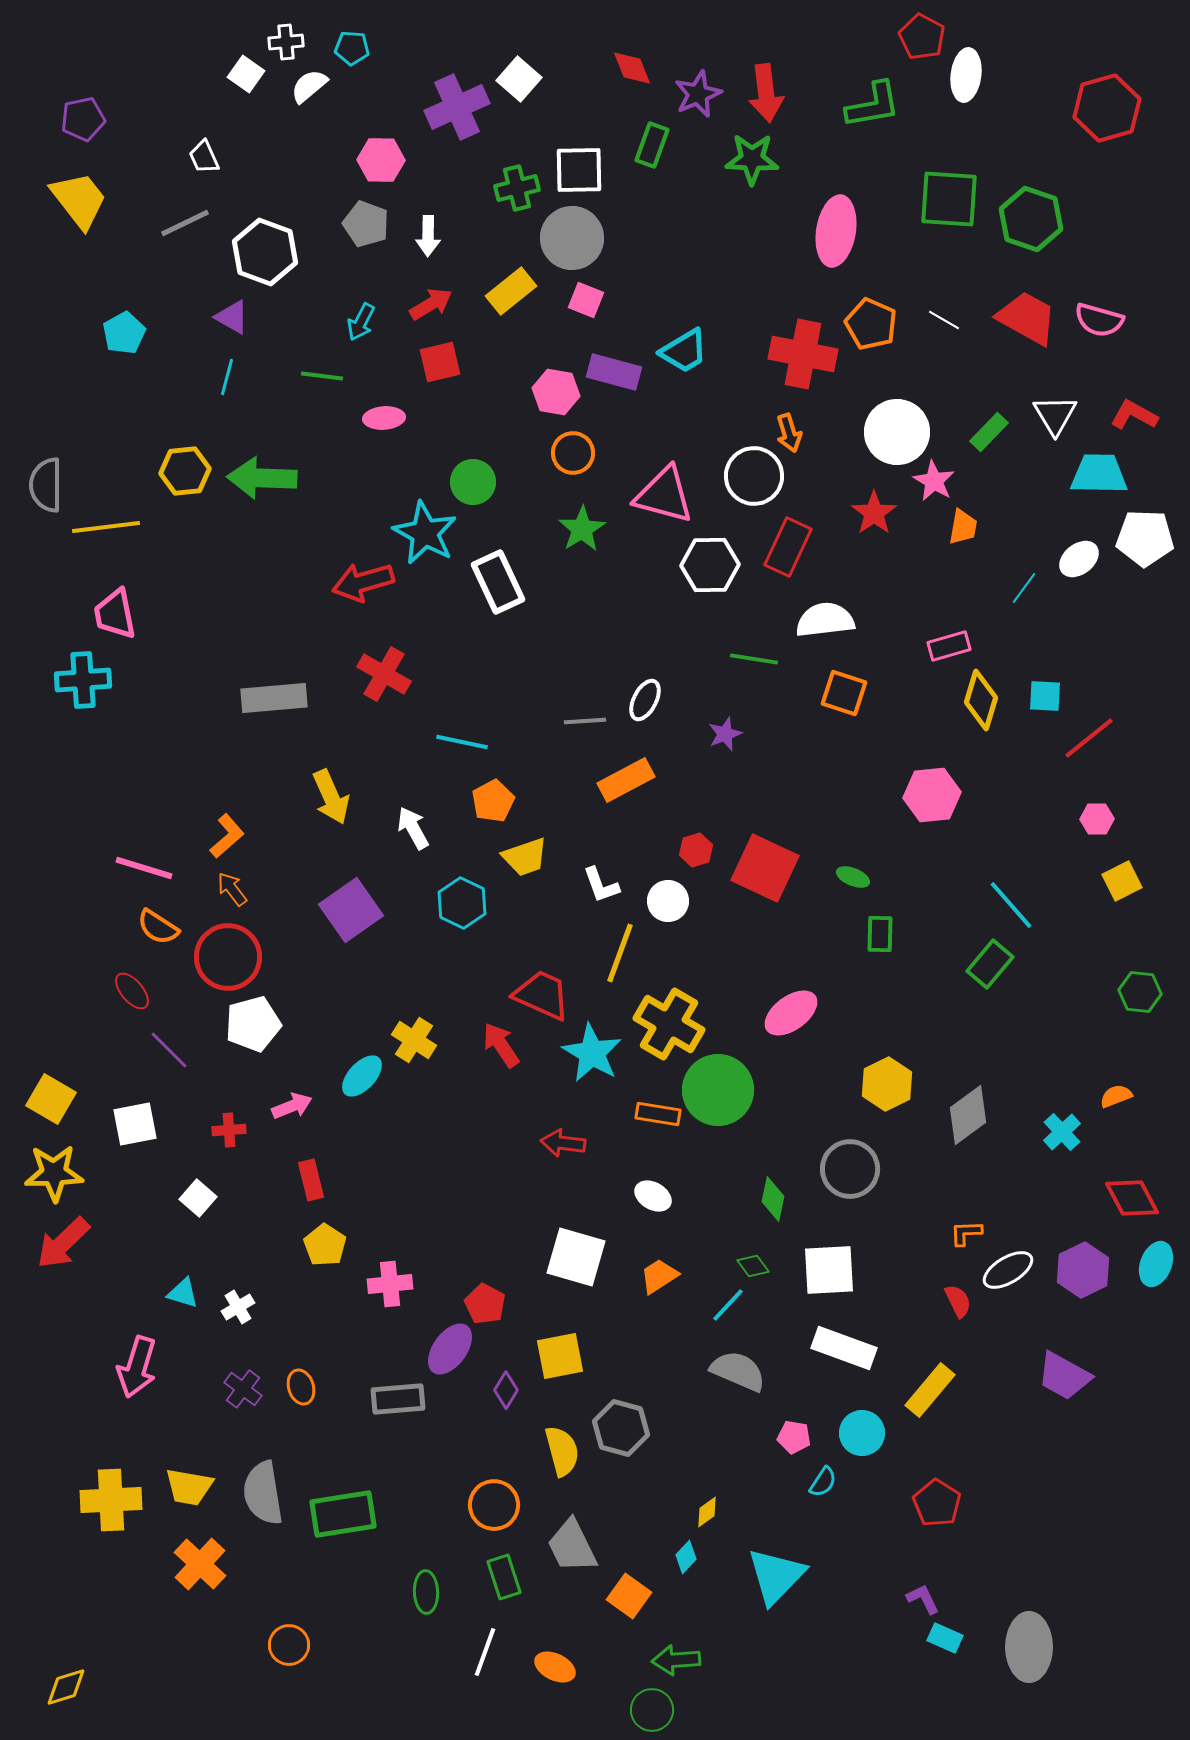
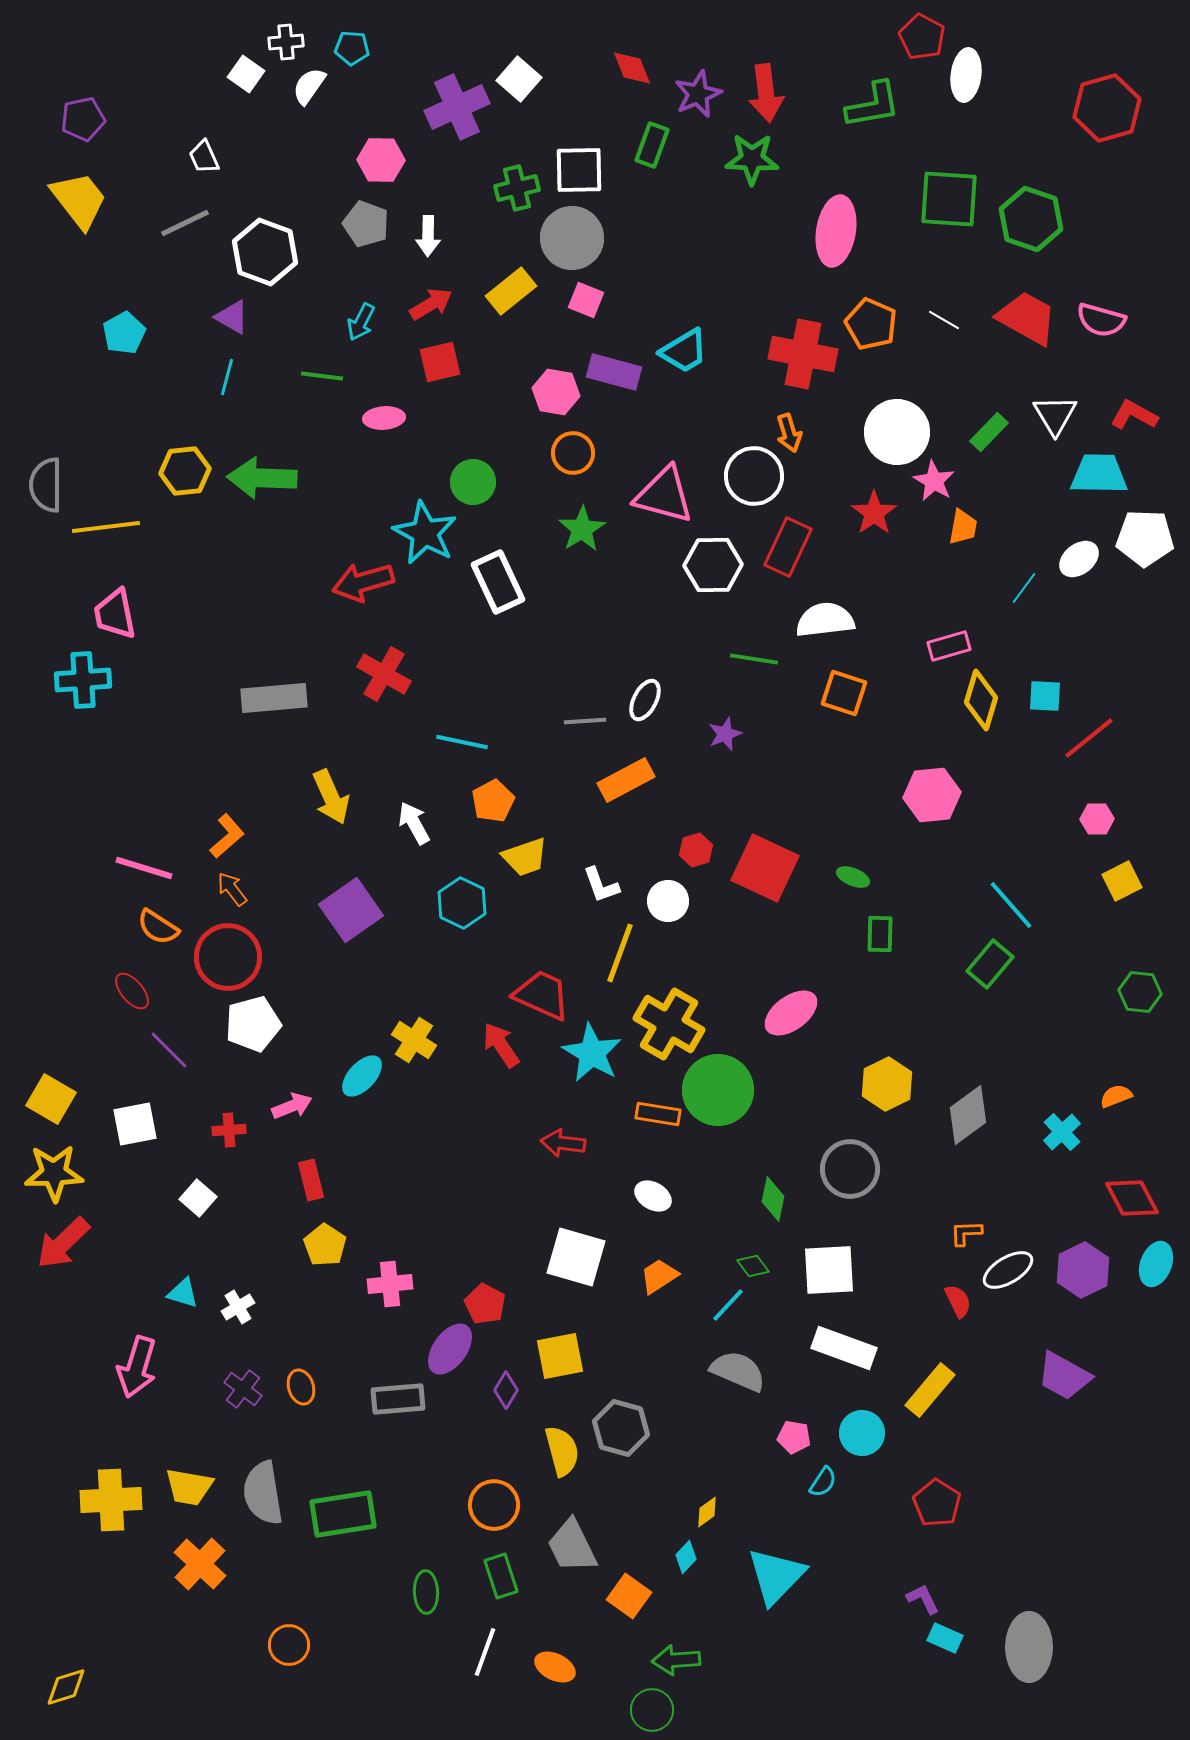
white semicircle at (309, 86): rotated 15 degrees counterclockwise
pink semicircle at (1099, 320): moved 2 px right
white hexagon at (710, 565): moved 3 px right
white arrow at (413, 828): moved 1 px right, 5 px up
green rectangle at (504, 1577): moved 3 px left, 1 px up
